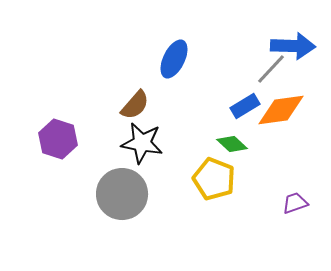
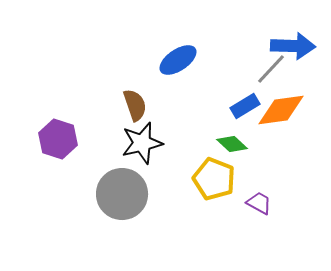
blue ellipse: moved 4 px right, 1 px down; rotated 30 degrees clockwise
brown semicircle: rotated 60 degrees counterclockwise
black star: rotated 24 degrees counterclockwise
purple trapezoid: moved 36 px left; rotated 48 degrees clockwise
